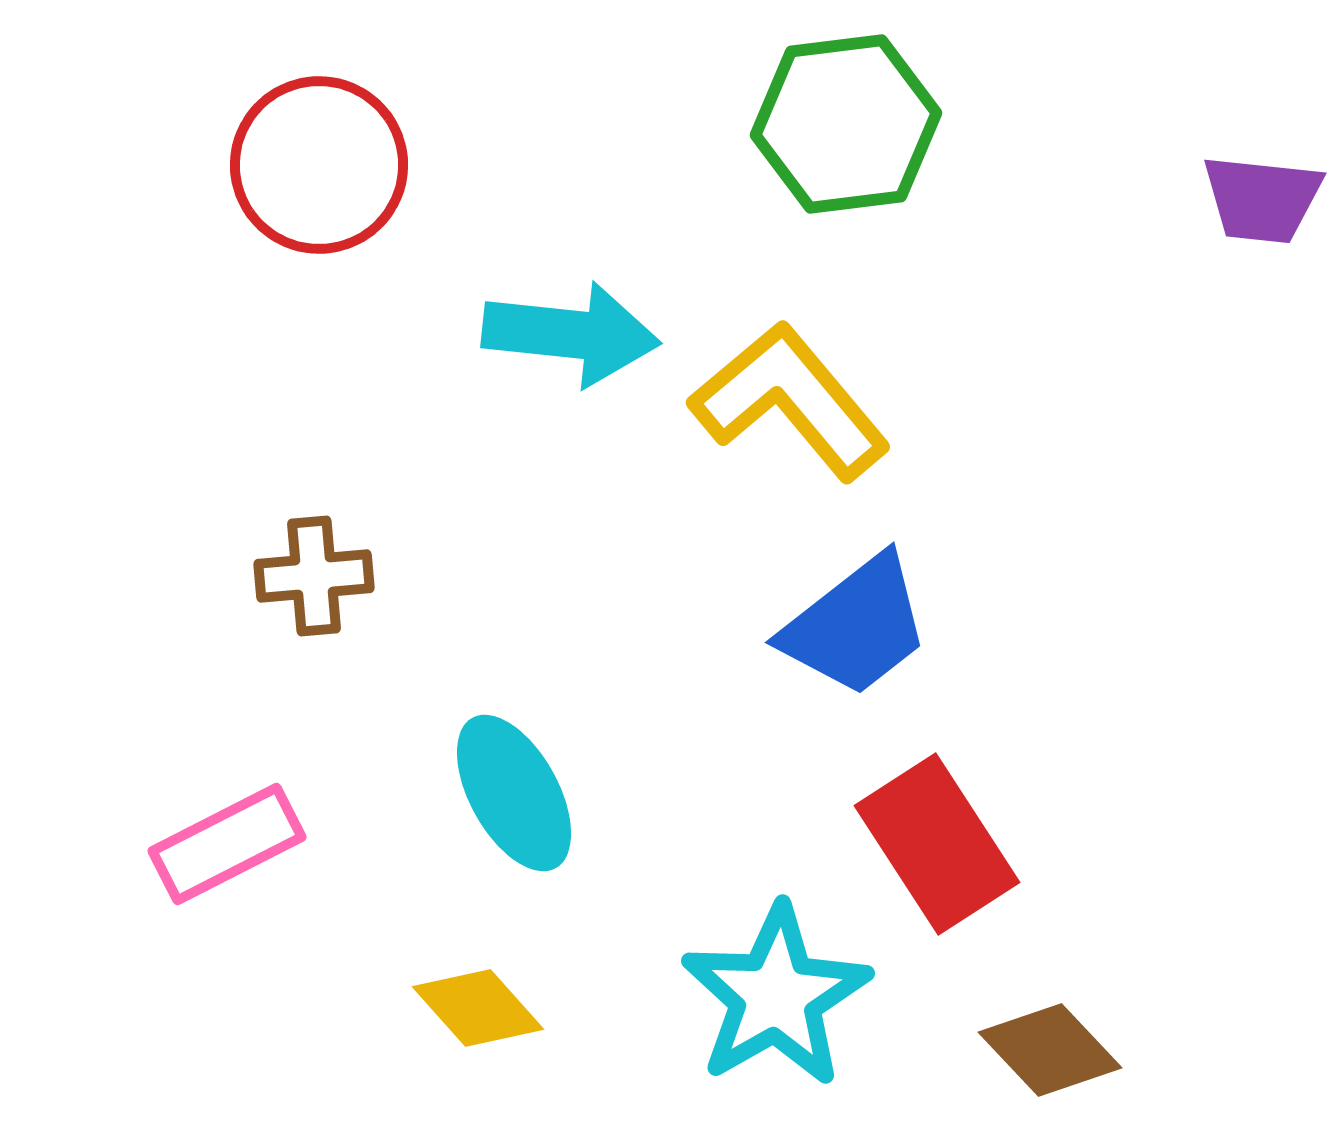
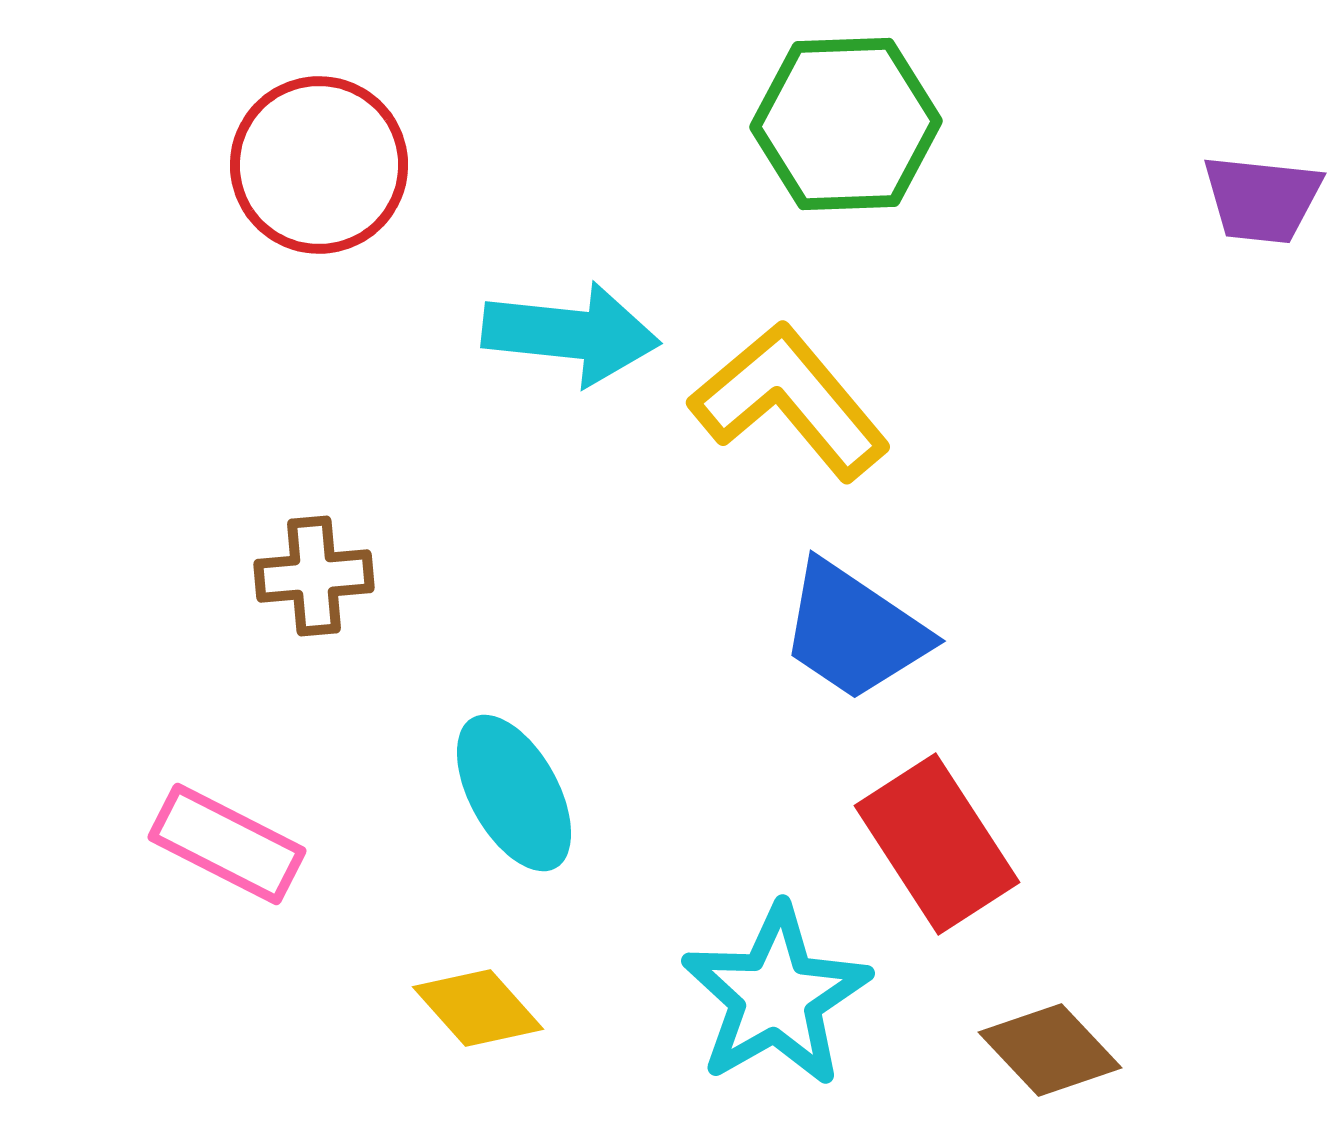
green hexagon: rotated 5 degrees clockwise
blue trapezoid: moved 2 px left, 5 px down; rotated 72 degrees clockwise
pink rectangle: rotated 54 degrees clockwise
